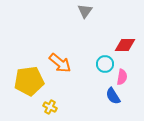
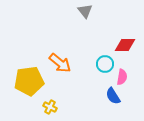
gray triangle: rotated 14 degrees counterclockwise
